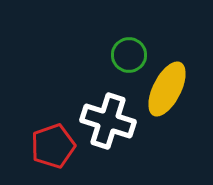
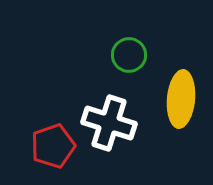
yellow ellipse: moved 14 px right, 10 px down; rotated 22 degrees counterclockwise
white cross: moved 1 px right, 2 px down
